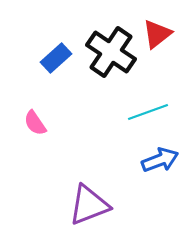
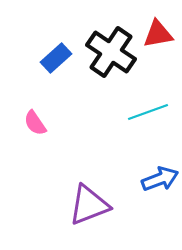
red triangle: moved 1 px right; rotated 28 degrees clockwise
blue arrow: moved 19 px down
